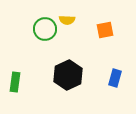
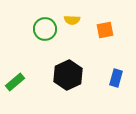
yellow semicircle: moved 5 px right
blue rectangle: moved 1 px right
green rectangle: rotated 42 degrees clockwise
